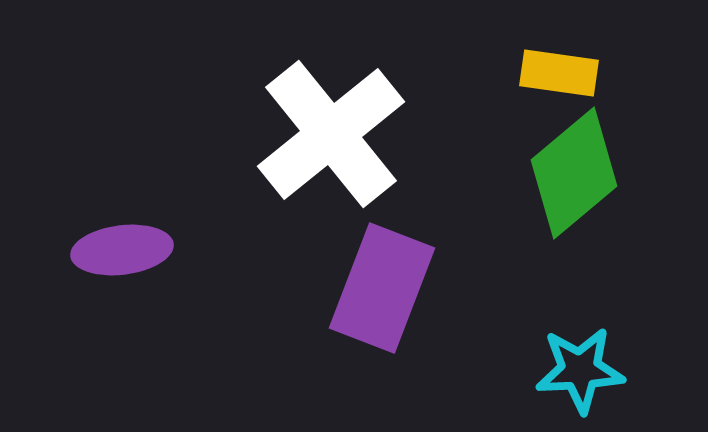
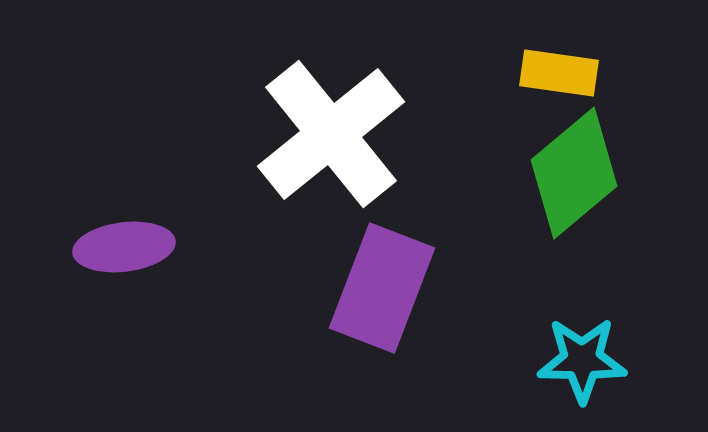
purple ellipse: moved 2 px right, 3 px up
cyan star: moved 2 px right, 10 px up; rotated 4 degrees clockwise
